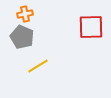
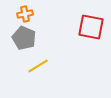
red square: rotated 12 degrees clockwise
gray pentagon: moved 2 px right, 1 px down
